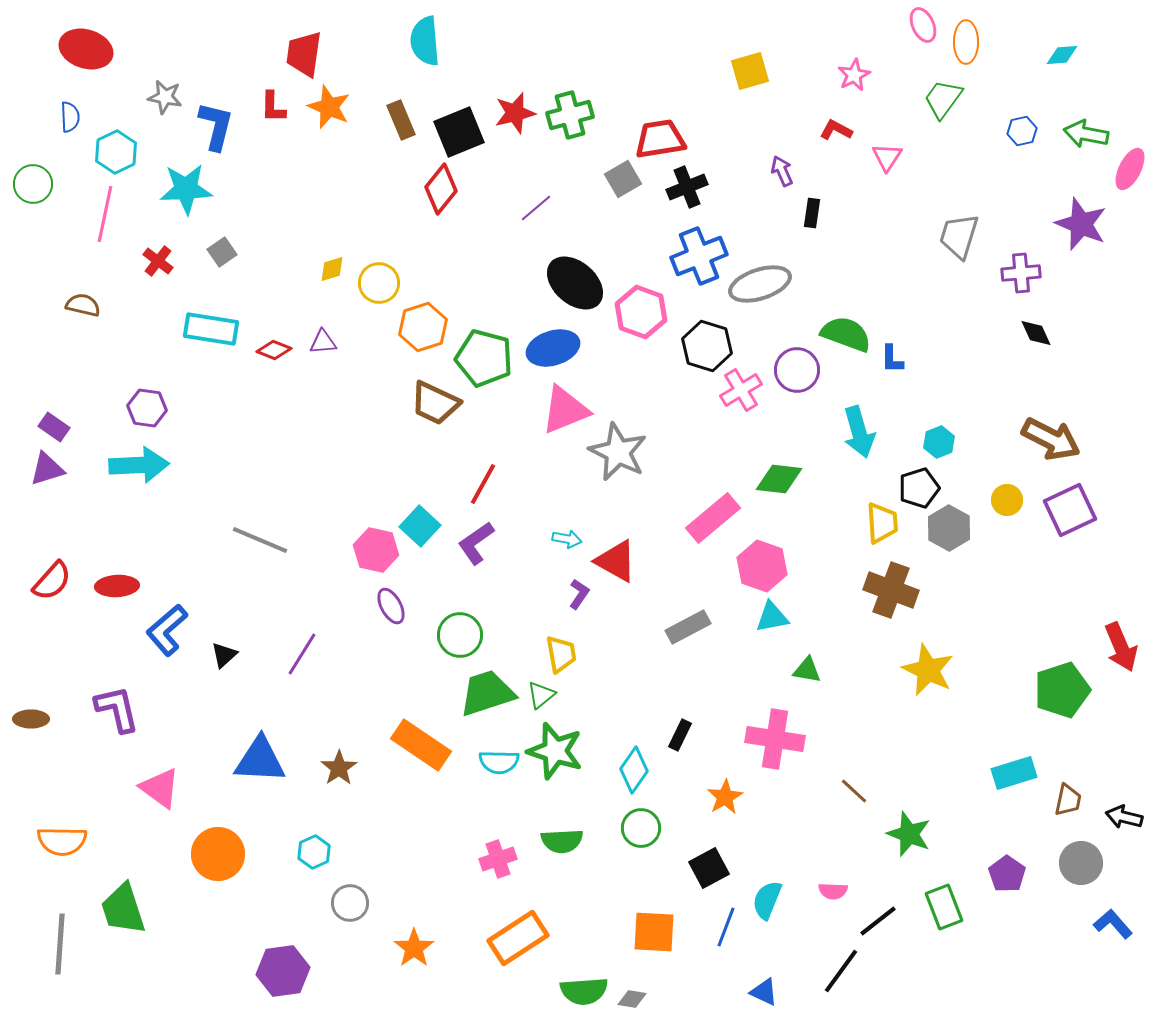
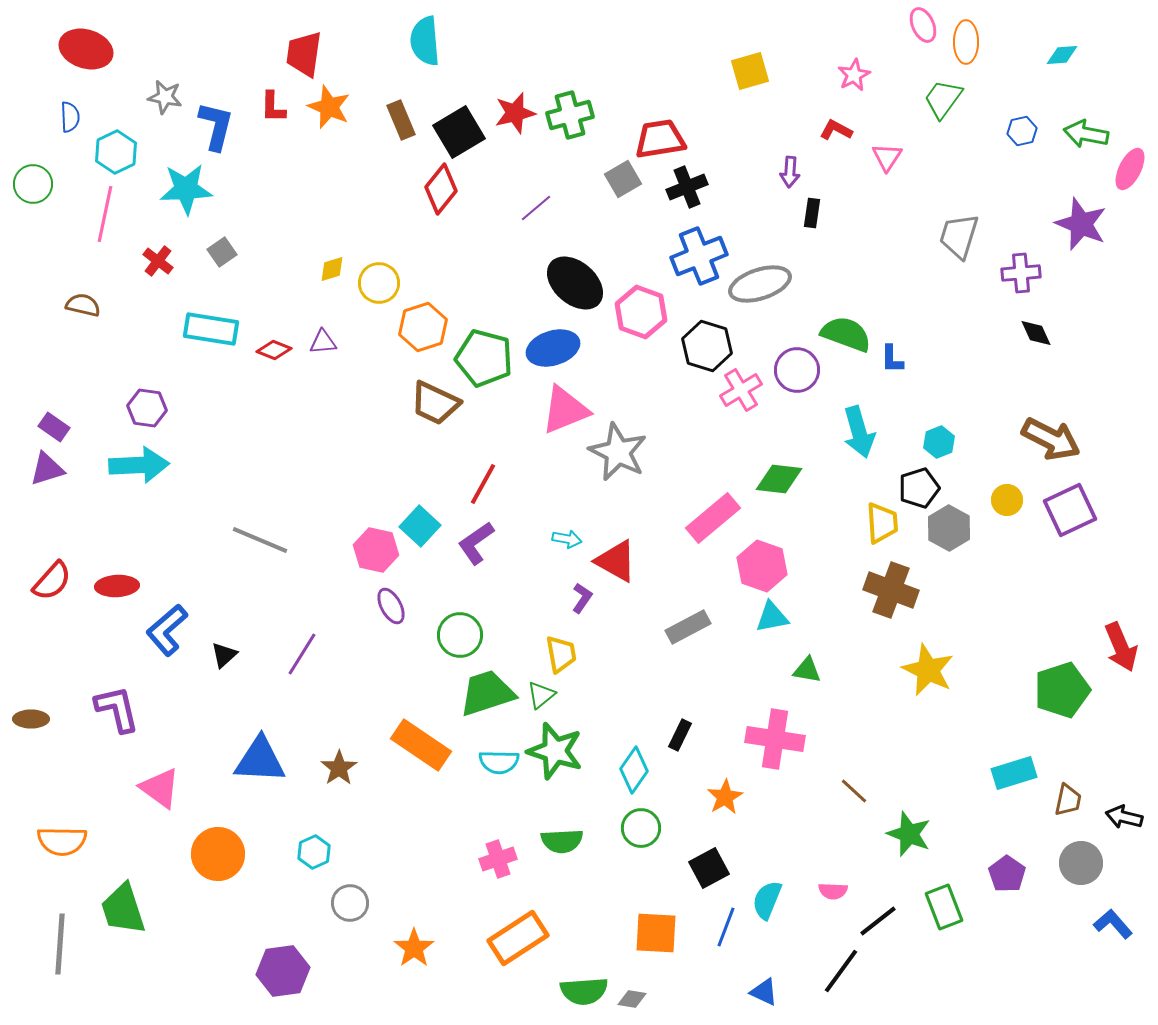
black square at (459, 132): rotated 9 degrees counterclockwise
purple arrow at (782, 171): moved 8 px right, 1 px down; rotated 152 degrees counterclockwise
purple L-shape at (579, 594): moved 3 px right, 4 px down
orange square at (654, 932): moved 2 px right, 1 px down
